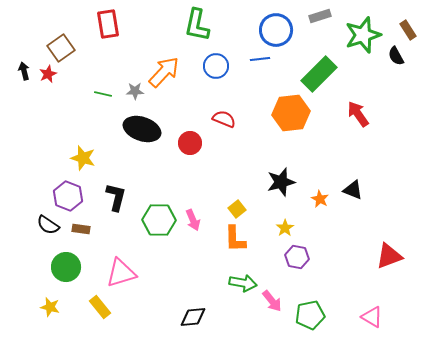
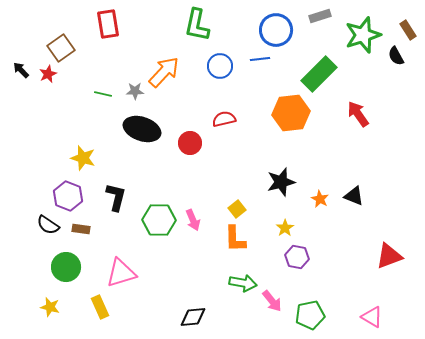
blue circle at (216, 66): moved 4 px right
black arrow at (24, 71): moved 3 px left, 1 px up; rotated 30 degrees counterclockwise
red semicircle at (224, 119): rotated 35 degrees counterclockwise
black triangle at (353, 190): moved 1 px right, 6 px down
yellow rectangle at (100, 307): rotated 15 degrees clockwise
